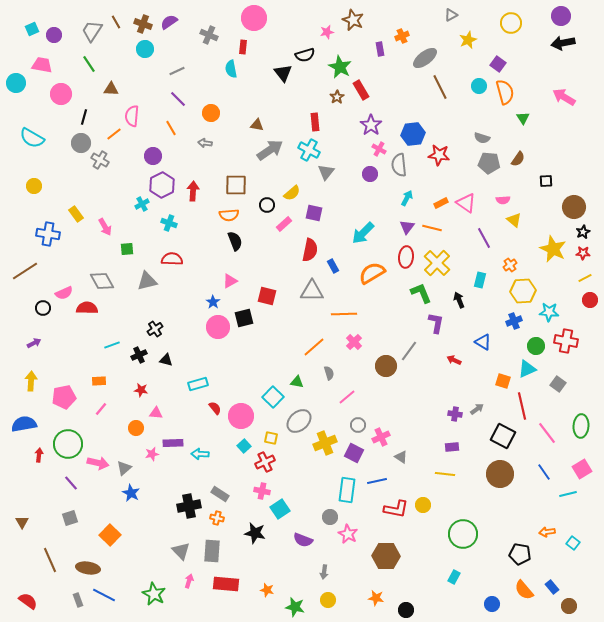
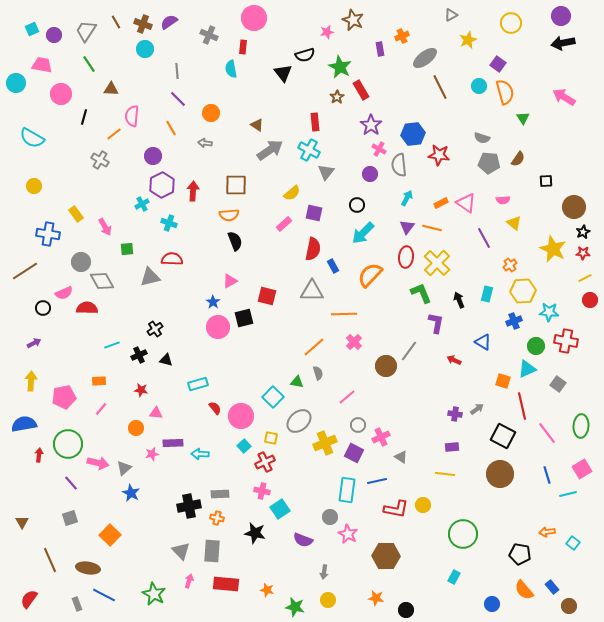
gray trapezoid at (92, 31): moved 6 px left
gray line at (177, 71): rotated 70 degrees counterclockwise
brown triangle at (257, 125): rotated 24 degrees clockwise
gray circle at (81, 143): moved 119 px down
black circle at (267, 205): moved 90 px right
yellow triangle at (514, 220): moved 3 px down
red semicircle at (310, 250): moved 3 px right, 1 px up
orange semicircle at (372, 273): moved 2 px left, 2 px down; rotated 16 degrees counterclockwise
cyan rectangle at (480, 280): moved 7 px right, 14 px down
gray triangle at (147, 281): moved 3 px right, 4 px up
gray semicircle at (329, 373): moved 11 px left
blue line at (544, 472): moved 3 px right, 3 px down; rotated 18 degrees clockwise
gray rectangle at (220, 494): rotated 36 degrees counterclockwise
gray rectangle at (78, 600): moved 1 px left, 4 px down
red semicircle at (28, 601): moved 1 px right, 2 px up; rotated 90 degrees counterclockwise
